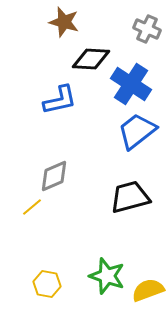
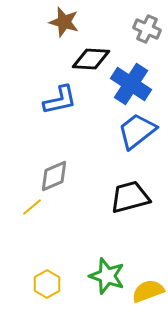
yellow hexagon: rotated 20 degrees clockwise
yellow semicircle: moved 1 px down
